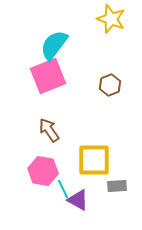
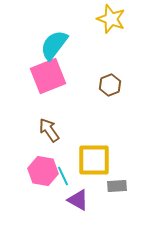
cyan line: moved 13 px up
